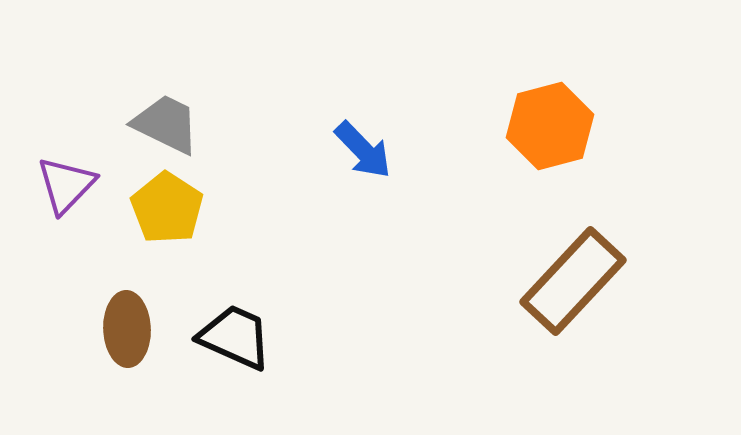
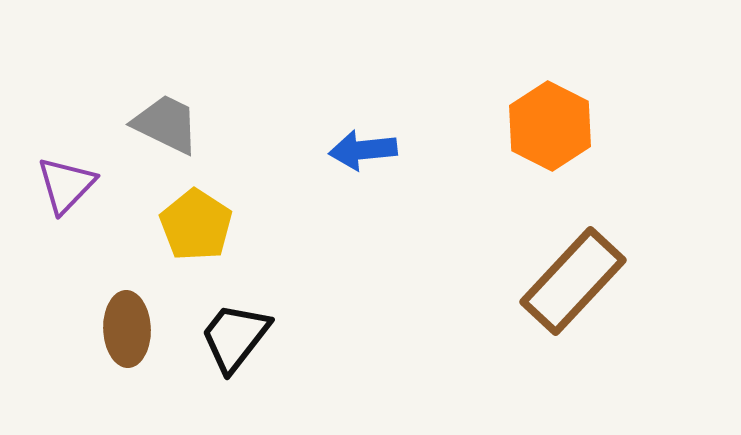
orange hexagon: rotated 18 degrees counterclockwise
blue arrow: rotated 128 degrees clockwise
yellow pentagon: moved 29 px right, 17 px down
black trapezoid: rotated 76 degrees counterclockwise
